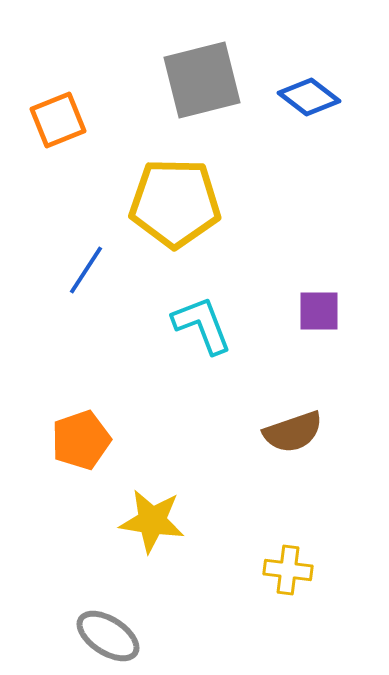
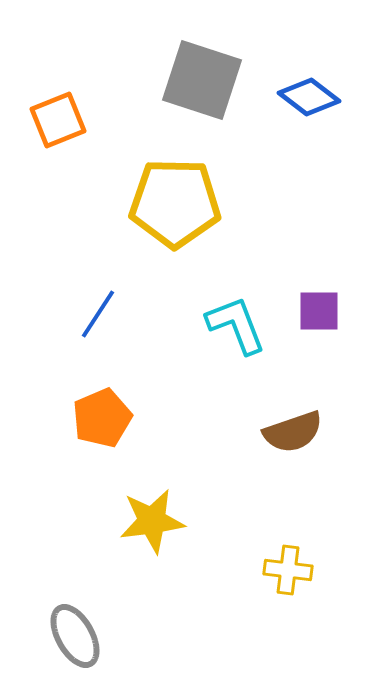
gray square: rotated 32 degrees clockwise
blue line: moved 12 px right, 44 px down
cyan L-shape: moved 34 px right
orange pentagon: moved 21 px right, 22 px up; rotated 4 degrees counterclockwise
yellow star: rotated 16 degrees counterclockwise
gray ellipse: moved 33 px left; rotated 28 degrees clockwise
